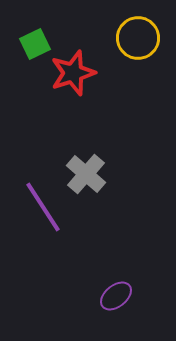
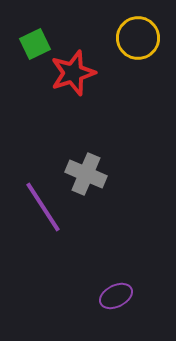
gray cross: rotated 18 degrees counterclockwise
purple ellipse: rotated 12 degrees clockwise
